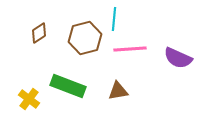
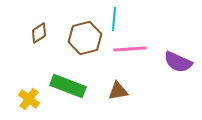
purple semicircle: moved 4 px down
